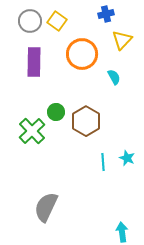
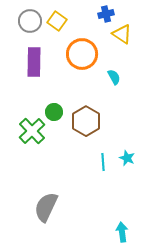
yellow triangle: moved 6 px up; rotated 40 degrees counterclockwise
green circle: moved 2 px left
